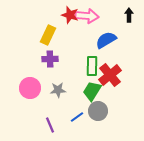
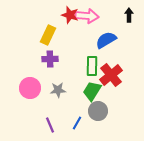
red cross: moved 1 px right
blue line: moved 6 px down; rotated 24 degrees counterclockwise
